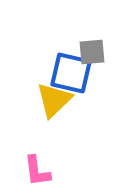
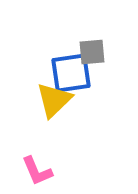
blue square: rotated 21 degrees counterclockwise
pink L-shape: rotated 16 degrees counterclockwise
